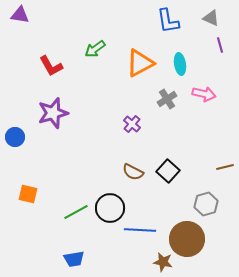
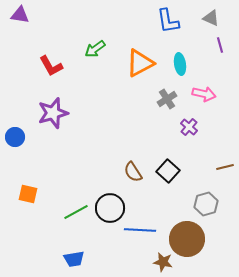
purple cross: moved 57 px right, 3 px down
brown semicircle: rotated 30 degrees clockwise
